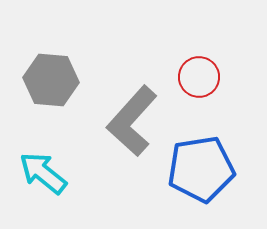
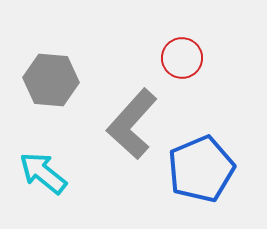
red circle: moved 17 px left, 19 px up
gray L-shape: moved 3 px down
blue pentagon: rotated 14 degrees counterclockwise
